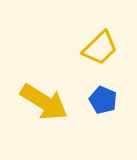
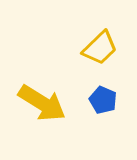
yellow arrow: moved 2 px left, 1 px down
